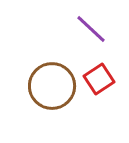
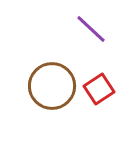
red square: moved 10 px down
